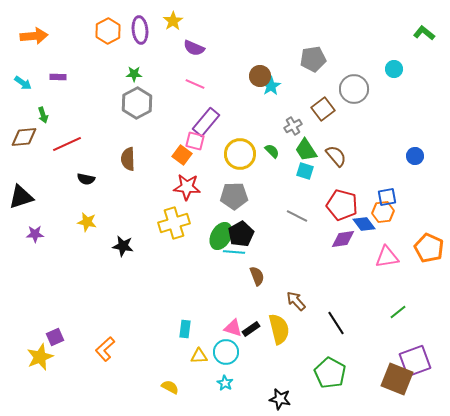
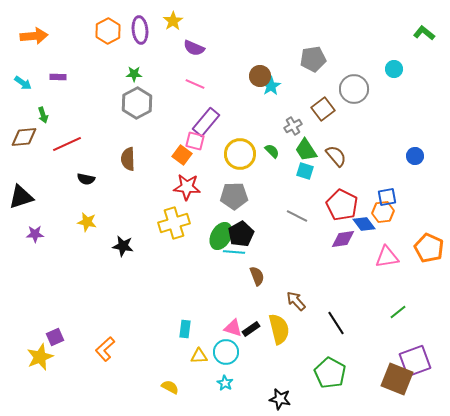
red pentagon at (342, 205): rotated 12 degrees clockwise
